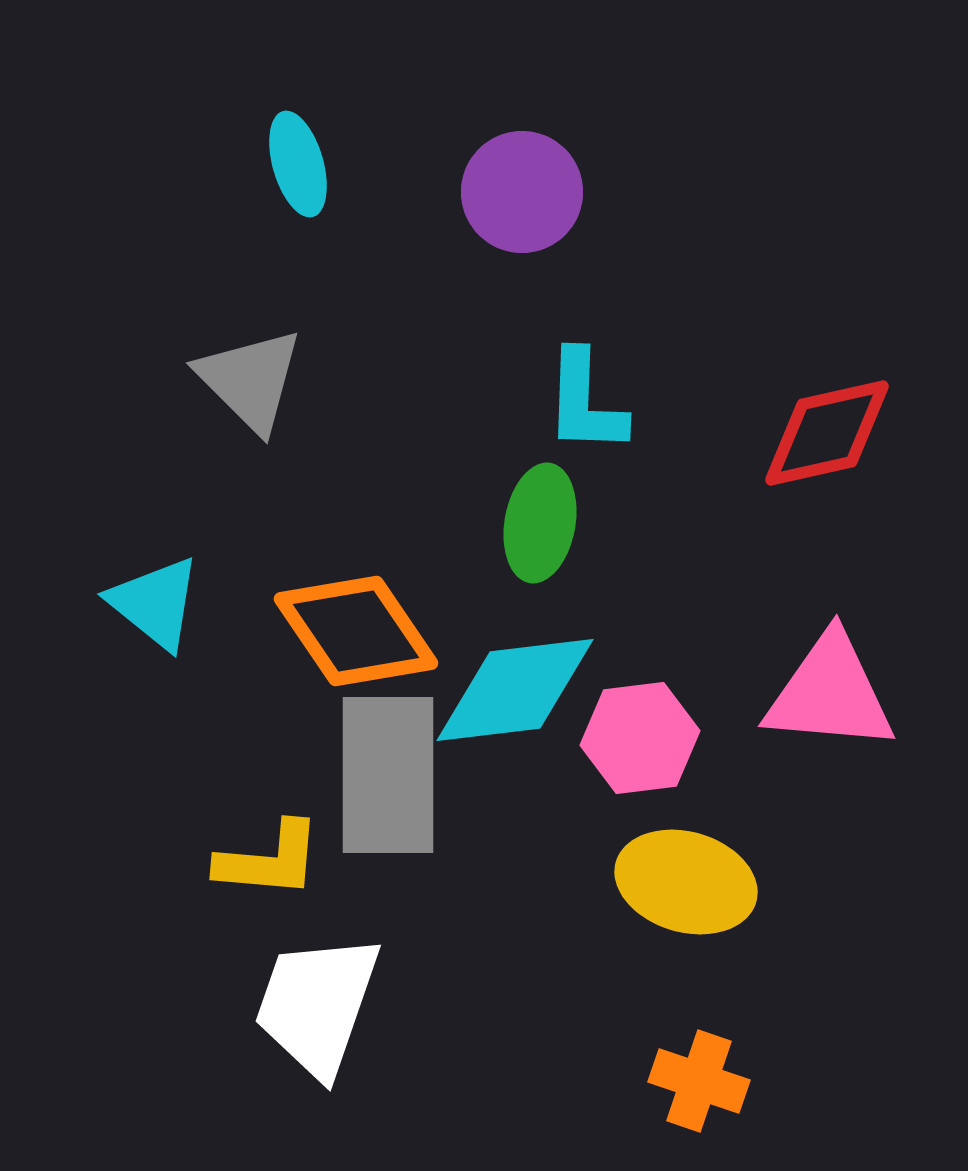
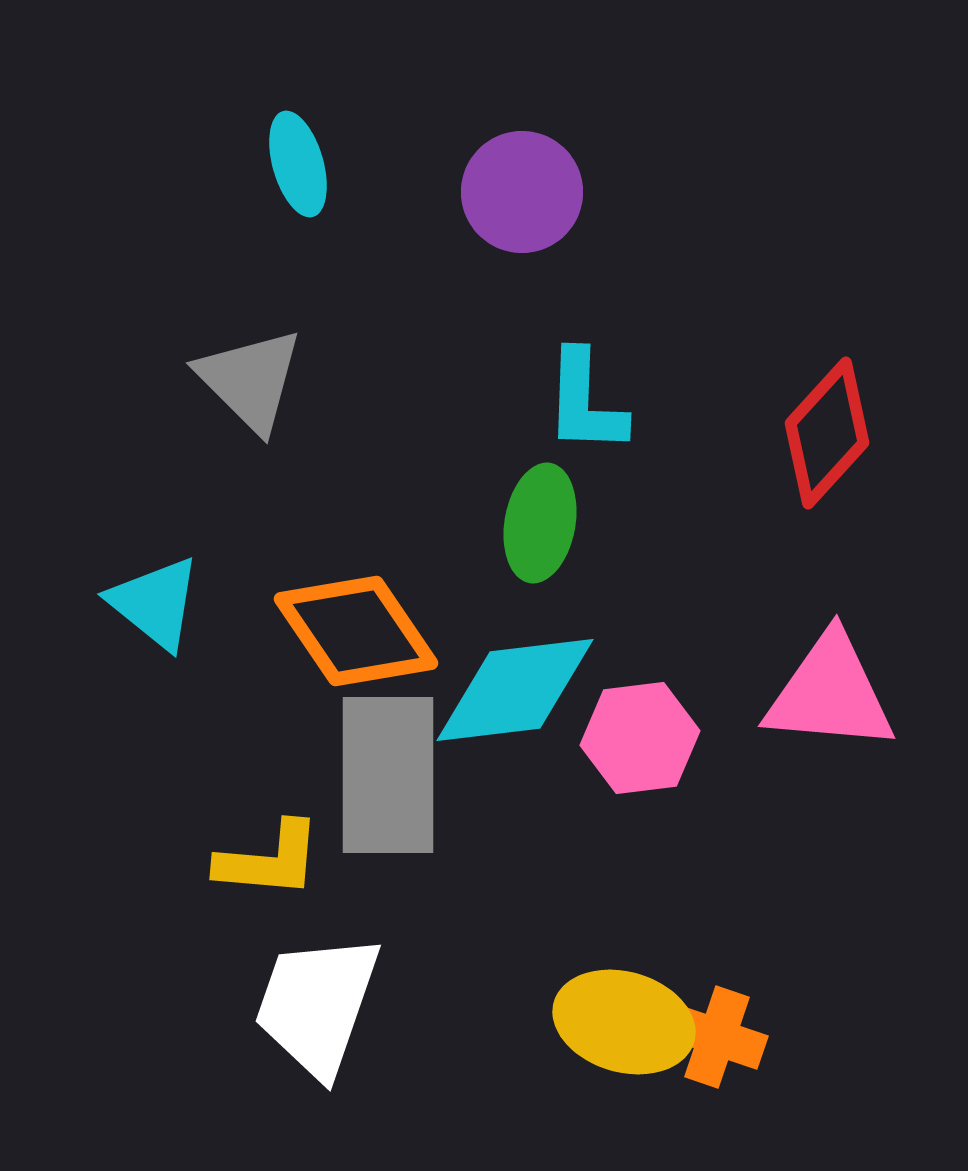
red diamond: rotated 35 degrees counterclockwise
yellow ellipse: moved 62 px left, 140 px down
orange cross: moved 18 px right, 44 px up
